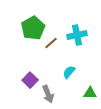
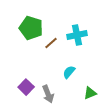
green pentagon: moved 2 px left; rotated 25 degrees counterclockwise
purple square: moved 4 px left, 7 px down
green triangle: rotated 24 degrees counterclockwise
